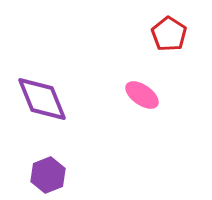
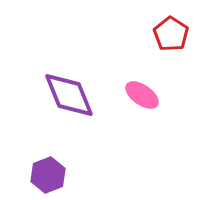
red pentagon: moved 2 px right
purple diamond: moved 27 px right, 4 px up
